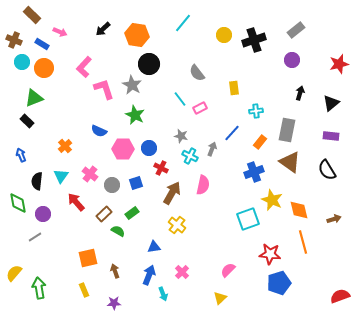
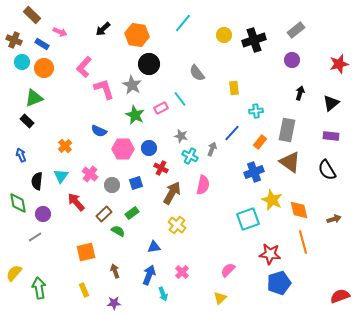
pink rectangle at (200, 108): moved 39 px left
orange square at (88, 258): moved 2 px left, 6 px up
